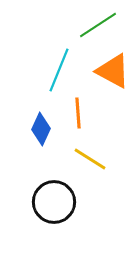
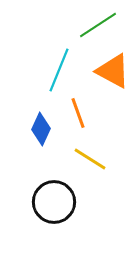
orange line: rotated 16 degrees counterclockwise
